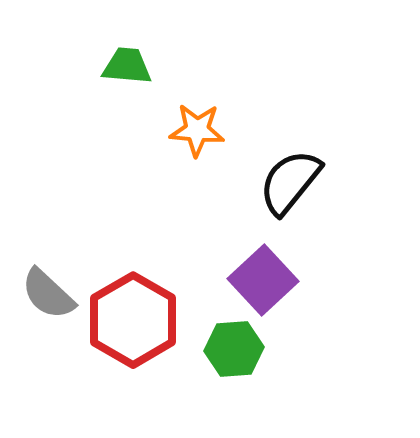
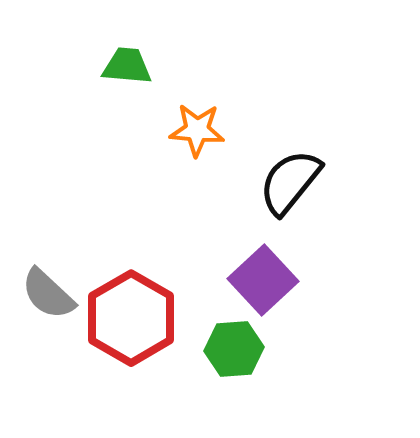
red hexagon: moved 2 px left, 2 px up
